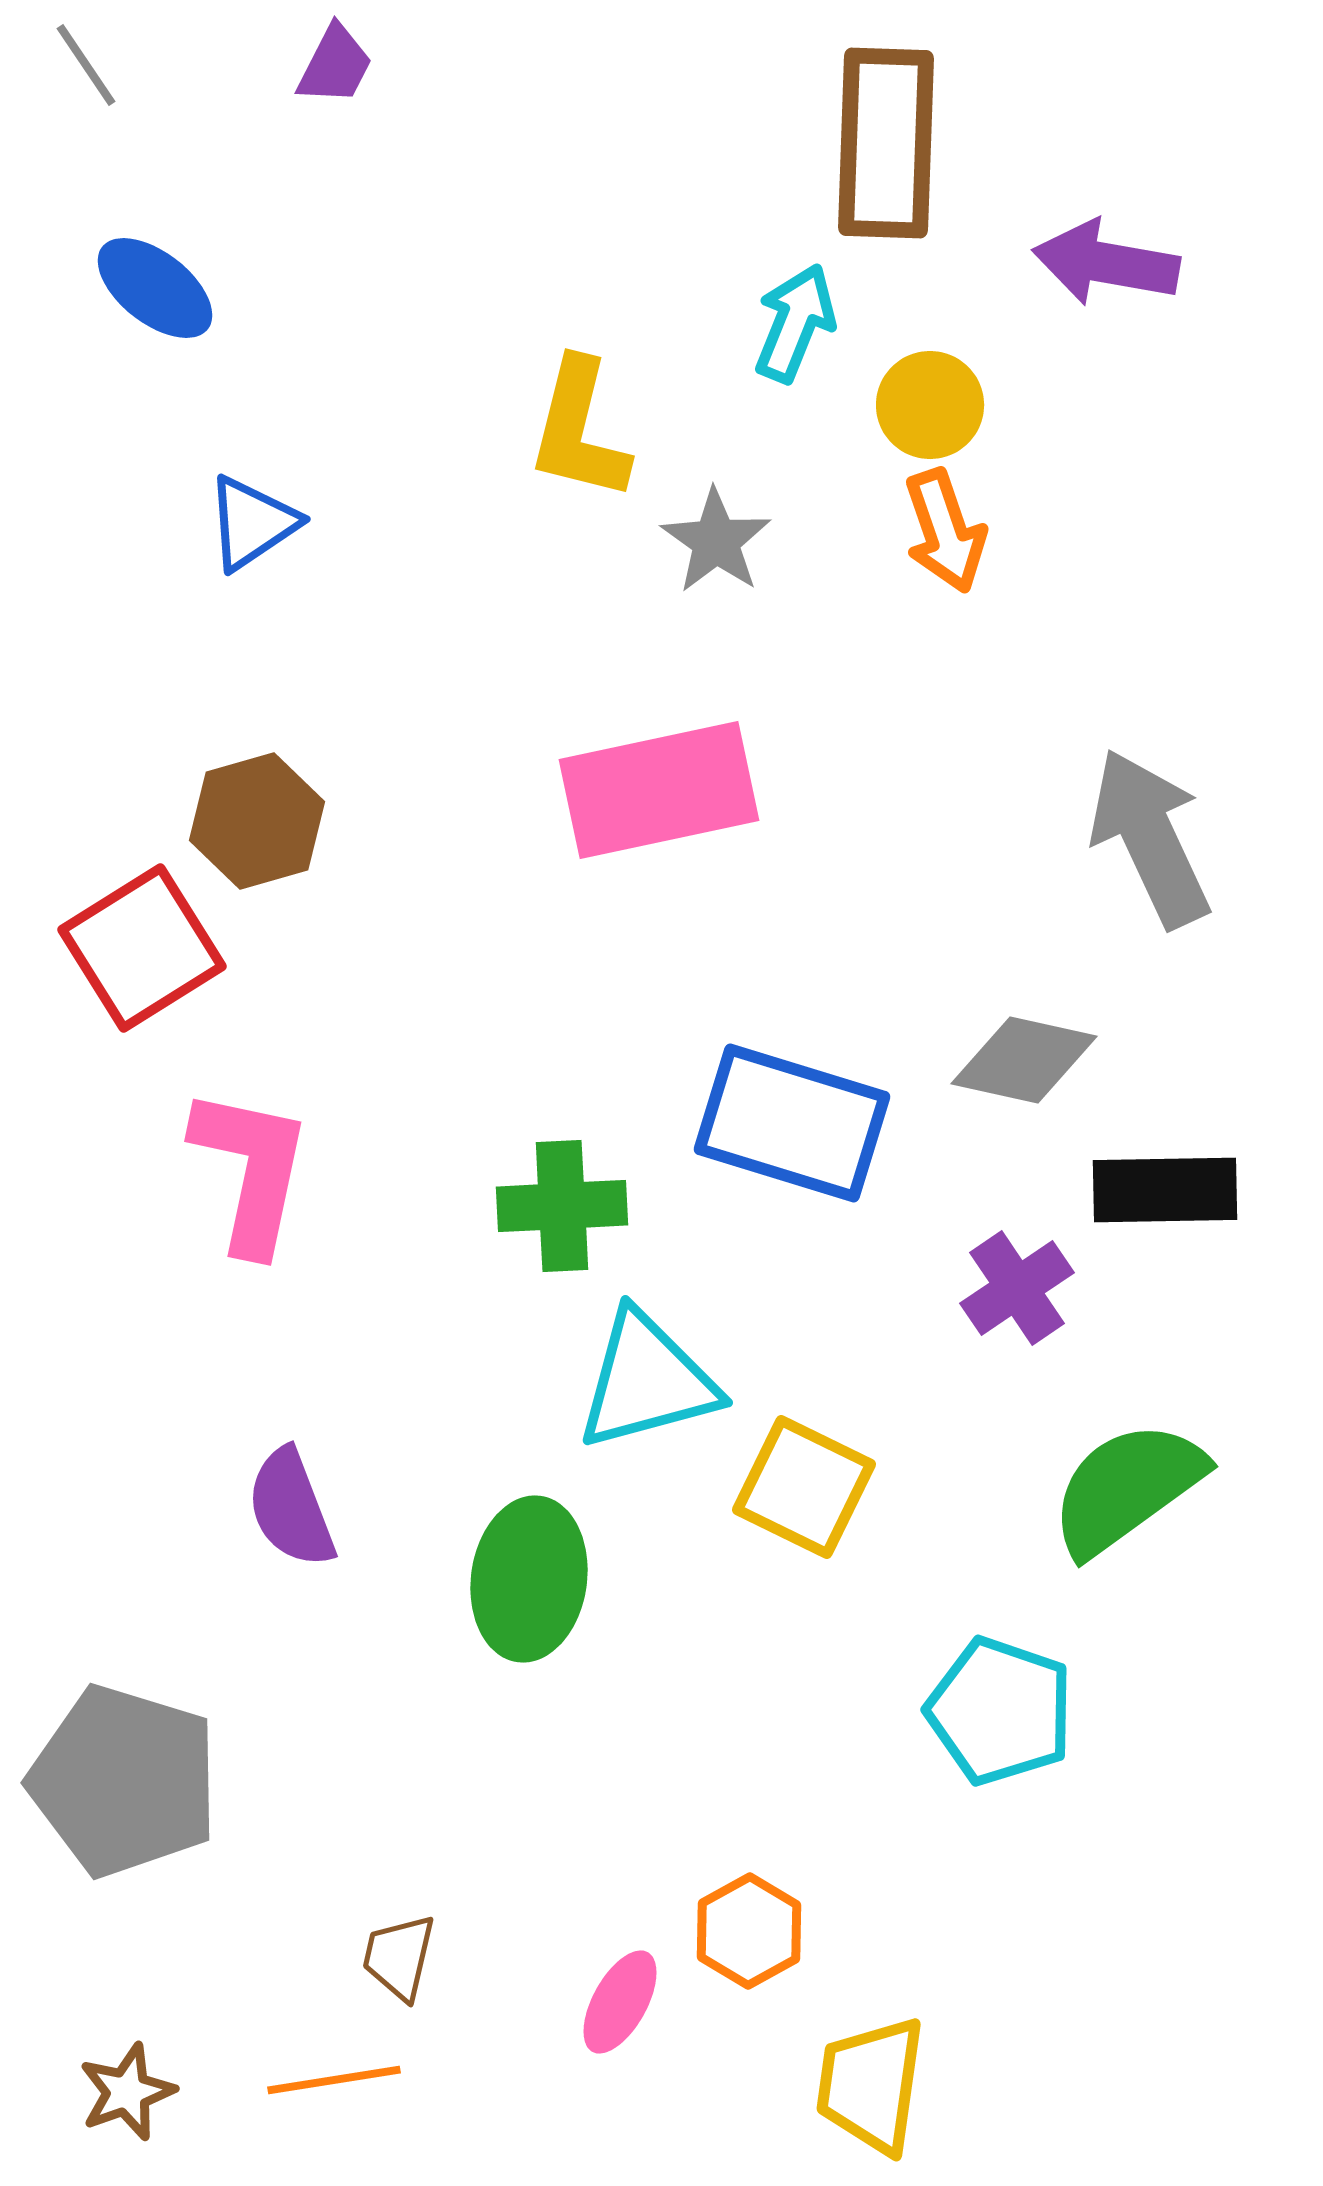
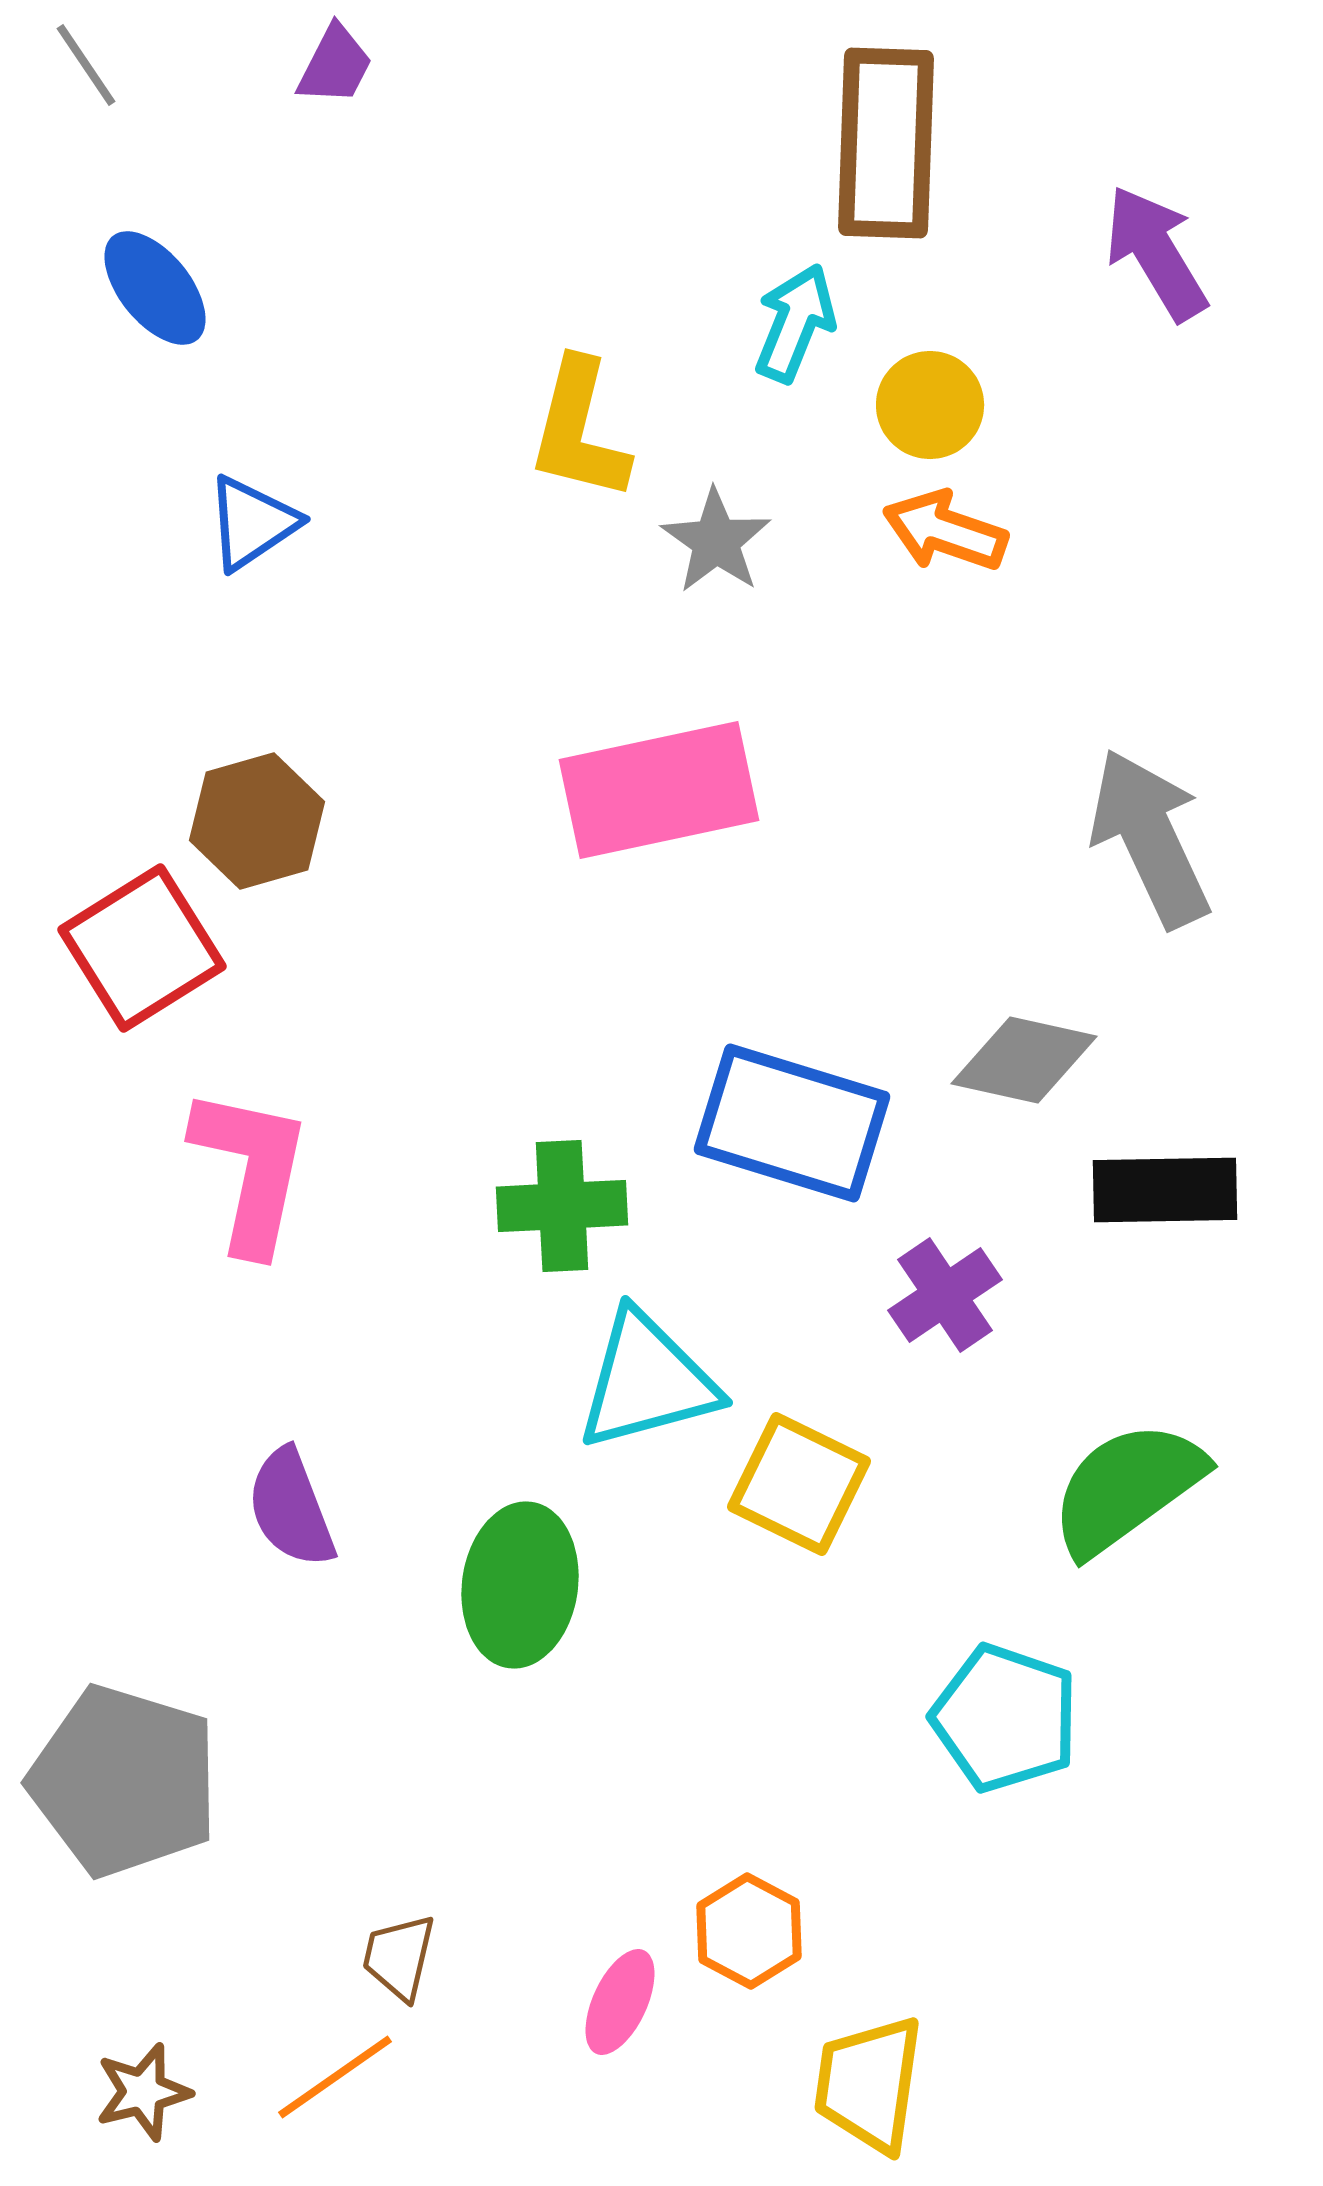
purple arrow: moved 50 px right, 10 px up; rotated 49 degrees clockwise
blue ellipse: rotated 13 degrees clockwise
orange arrow: rotated 128 degrees clockwise
purple cross: moved 72 px left, 7 px down
yellow square: moved 5 px left, 3 px up
green ellipse: moved 9 px left, 6 px down
cyan pentagon: moved 5 px right, 7 px down
orange hexagon: rotated 3 degrees counterclockwise
pink ellipse: rotated 4 degrees counterclockwise
orange line: moved 1 px right, 3 px up; rotated 26 degrees counterclockwise
yellow trapezoid: moved 2 px left, 1 px up
brown star: moved 16 px right; rotated 6 degrees clockwise
